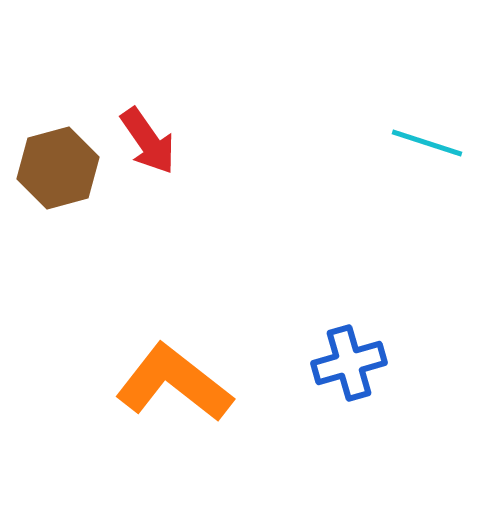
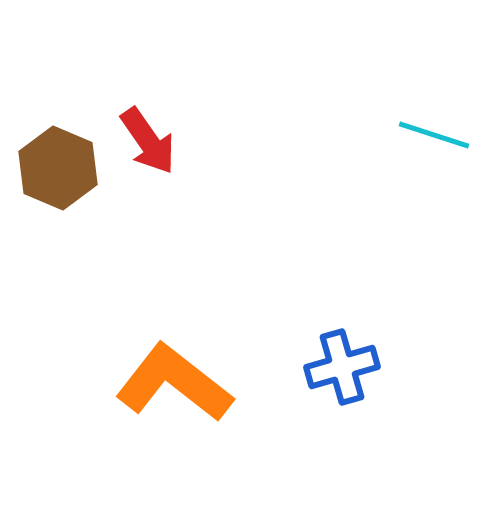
cyan line: moved 7 px right, 8 px up
brown hexagon: rotated 22 degrees counterclockwise
blue cross: moved 7 px left, 4 px down
